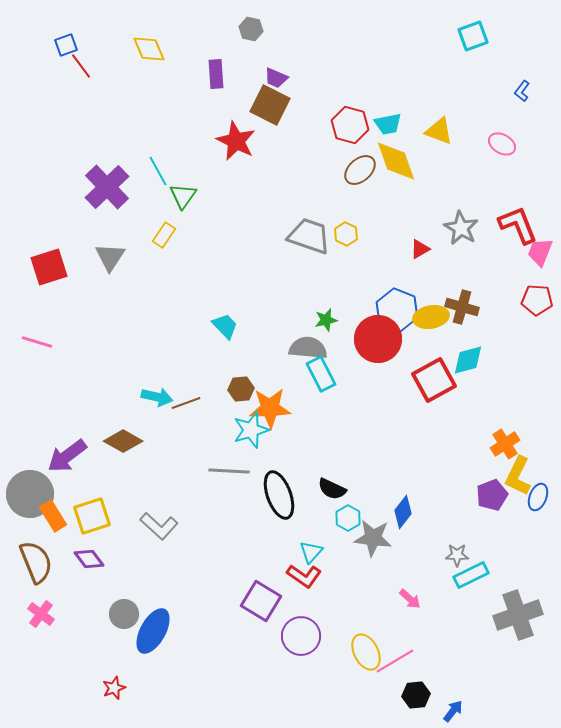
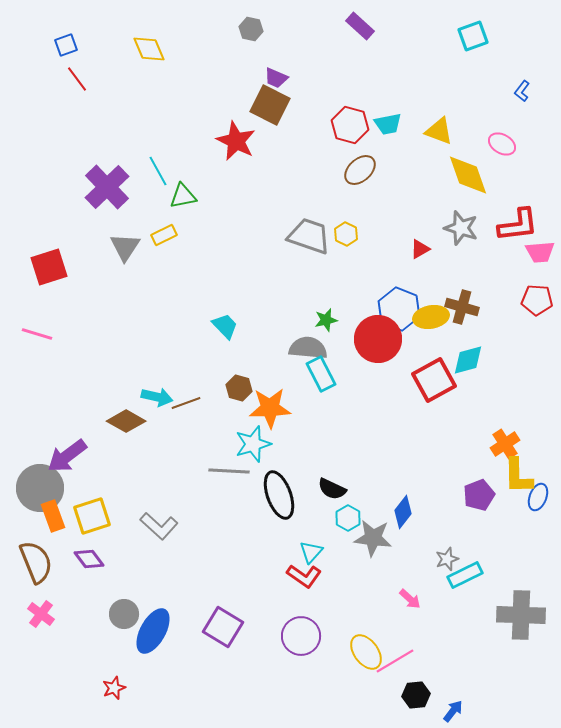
red line at (81, 66): moved 4 px left, 13 px down
purple rectangle at (216, 74): moved 144 px right, 48 px up; rotated 44 degrees counterclockwise
yellow diamond at (396, 161): moved 72 px right, 14 px down
green triangle at (183, 196): rotated 44 degrees clockwise
red L-shape at (518, 225): rotated 105 degrees clockwise
gray star at (461, 228): rotated 12 degrees counterclockwise
yellow rectangle at (164, 235): rotated 30 degrees clockwise
pink trapezoid at (540, 252): rotated 116 degrees counterclockwise
gray triangle at (110, 257): moved 15 px right, 10 px up
blue hexagon at (397, 310): moved 2 px right, 1 px up
pink line at (37, 342): moved 8 px up
brown hexagon at (241, 389): moved 2 px left, 1 px up; rotated 20 degrees clockwise
cyan star at (251, 430): moved 2 px right, 14 px down
brown diamond at (123, 441): moved 3 px right, 20 px up
yellow L-shape at (518, 476): rotated 27 degrees counterclockwise
gray circle at (30, 494): moved 10 px right, 6 px up
purple pentagon at (492, 495): moved 13 px left
orange rectangle at (53, 516): rotated 12 degrees clockwise
gray star at (457, 555): moved 10 px left, 4 px down; rotated 20 degrees counterclockwise
cyan rectangle at (471, 575): moved 6 px left
purple square at (261, 601): moved 38 px left, 26 px down
gray cross at (518, 615): moved 3 px right; rotated 21 degrees clockwise
yellow ellipse at (366, 652): rotated 9 degrees counterclockwise
